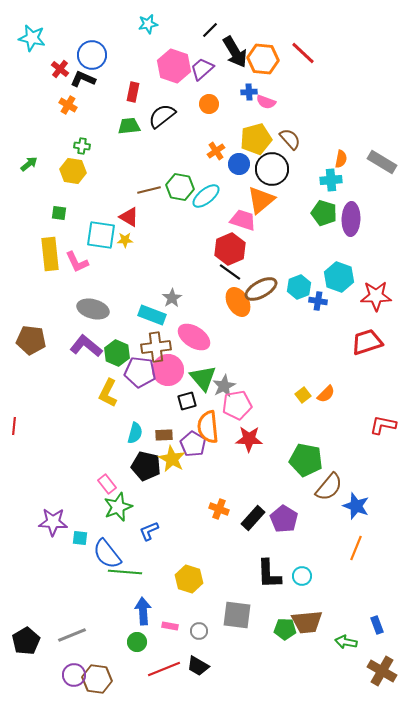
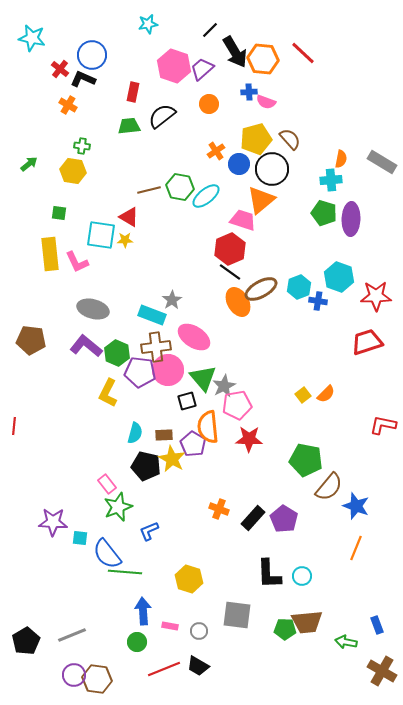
gray star at (172, 298): moved 2 px down
